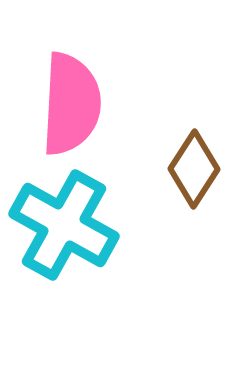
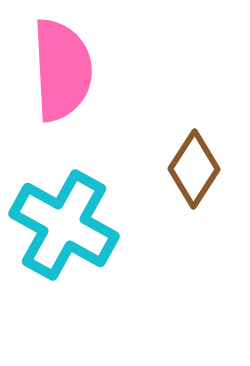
pink semicircle: moved 9 px left, 34 px up; rotated 6 degrees counterclockwise
